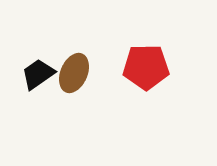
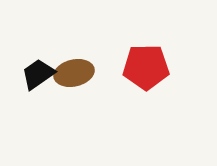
brown ellipse: rotated 54 degrees clockwise
